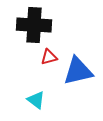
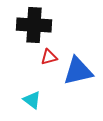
cyan triangle: moved 4 px left
